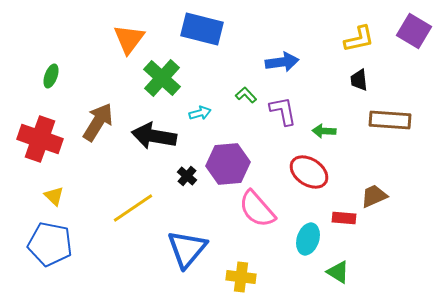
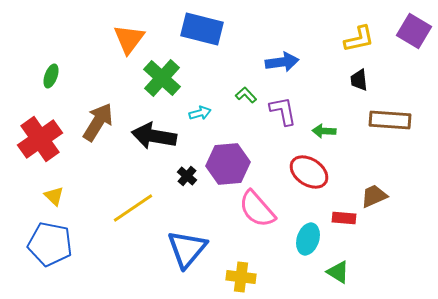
red cross: rotated 36 degrees clockwise
